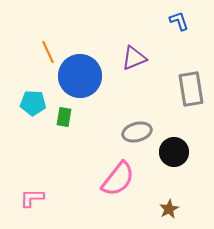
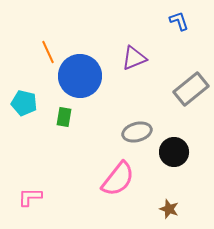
gray rectangle: rotated 60 degrees clockwise
cyan pentagon: moved 9 px left; rotated 10 degrees clockwise
pink L-shape: moved 2 px left, 1 px up
brown star: rotated 24 degrees counterclockwise
